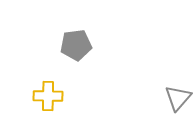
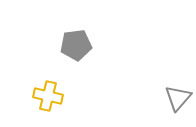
yellow cross: rotated 12 degrees clockwise
